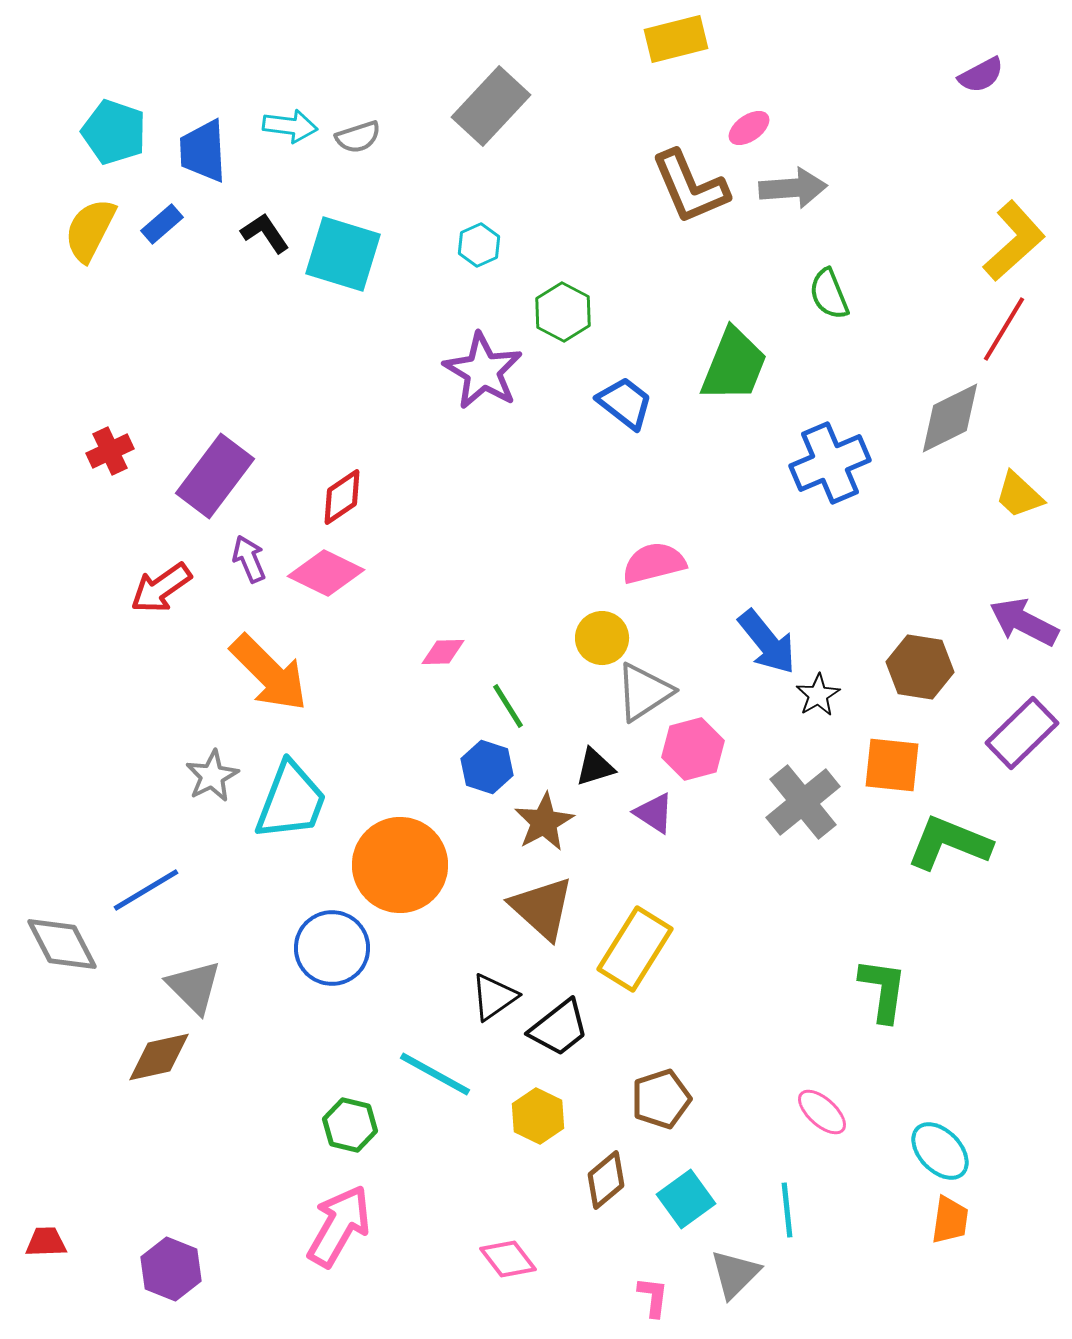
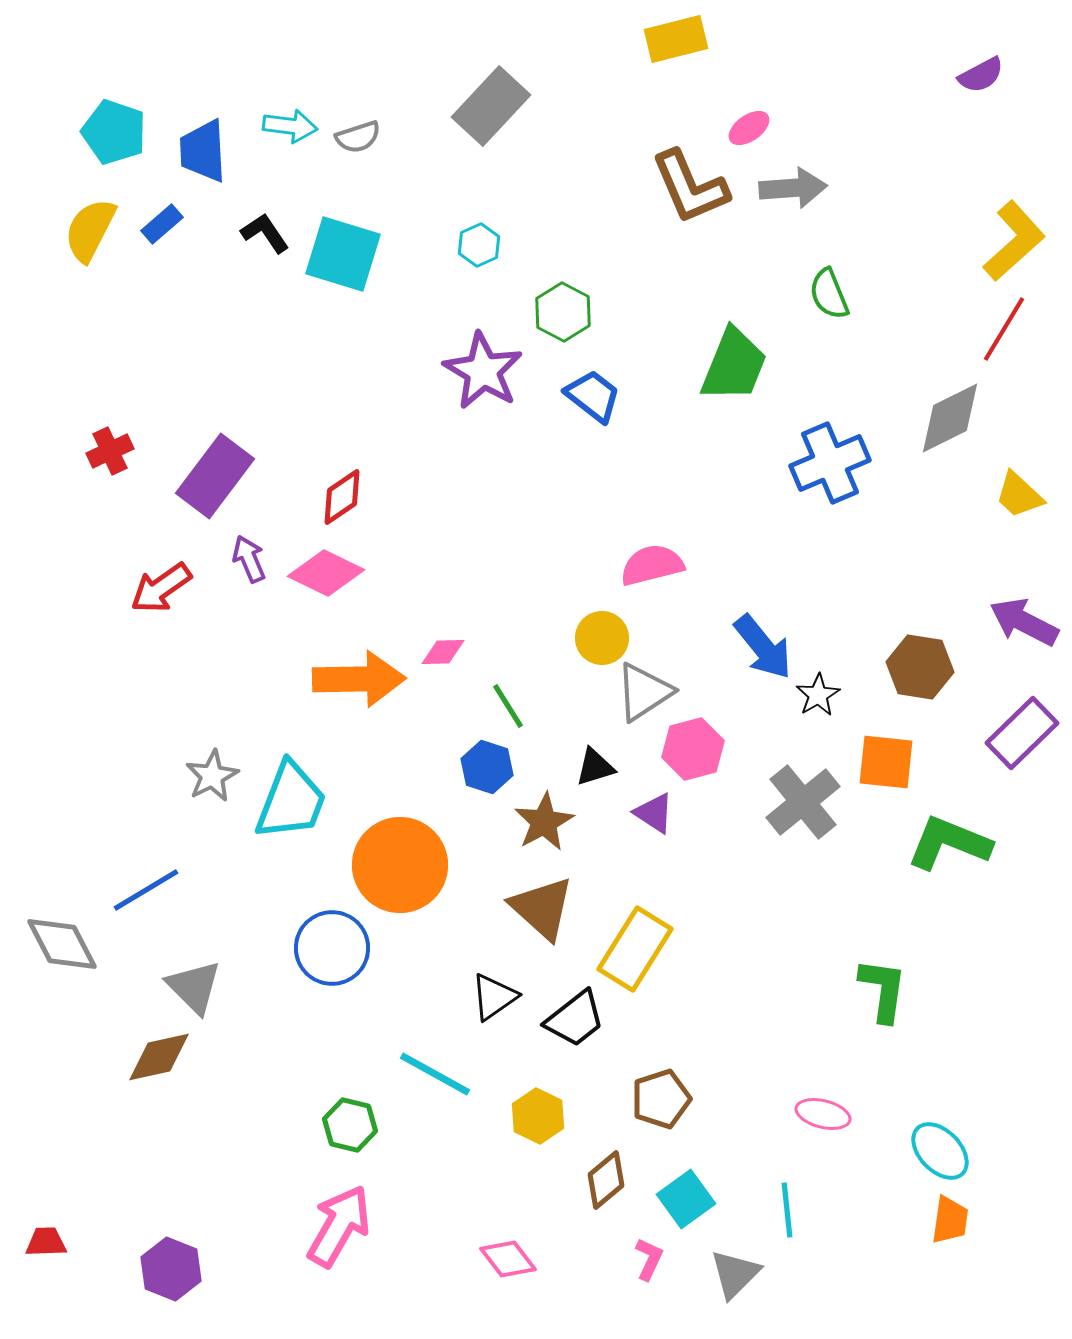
blue trapezoid at (625, 403): moved 32 px left, 7 px up
pink semicircle at (654, 563): moved 2 px left, 2 px down
blue arrow at (767, 642): moved 4 px left, 5 px down
orange arrow at (269, 673): moved 90 px right, 6 px down; rotated 46 degrees counterclockwise
orange square at (892, 765): moved 6 px left, 3 px up
black trapezoid at (559, 1028): moved 16 px right, 9 px up
pink ellipse at (822, 1112): moved 1 px right, 2 px down; rotated 28 degrees counterclockwise
pink L-shape at (653, 1297): moved 4 px left, 38 px up; rotated 18 degrees clockwise
